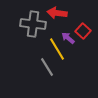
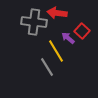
gray cross: moved 1 px right, 2 px up
red square: moved 1 px left
yellow line: moved 1 px left, 2 px down
